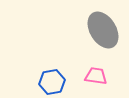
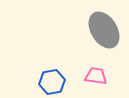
gray ellipse: moved 1 px right
